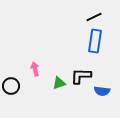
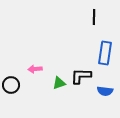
black line: rotated 63 degrees counterclockwise
blue rectangle: moved 10 px right, 12 px down
pink arrow: rotated 80 degrees counterclockwise
black circle: moved 1 px up
blue semicircle: moved 3 px right
